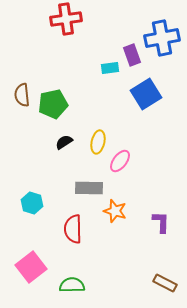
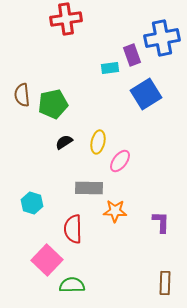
orange star: rotated 15 degrees counterclockwise
pink square: moved 16 px right, 7 px up; rotated 8 degrees counterclockwise
brown rectangle: rotated 65 degrees clockwise
